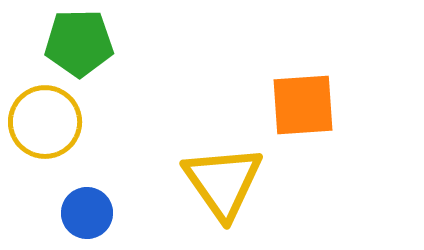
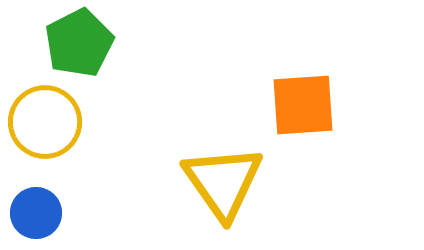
green pentagon: rotated 26 degrees counterclockwise
blue circle: moved 51 px left
